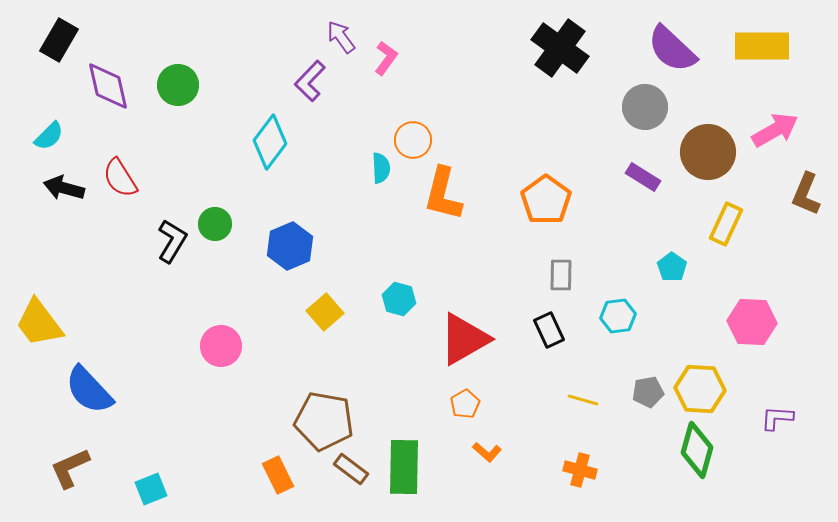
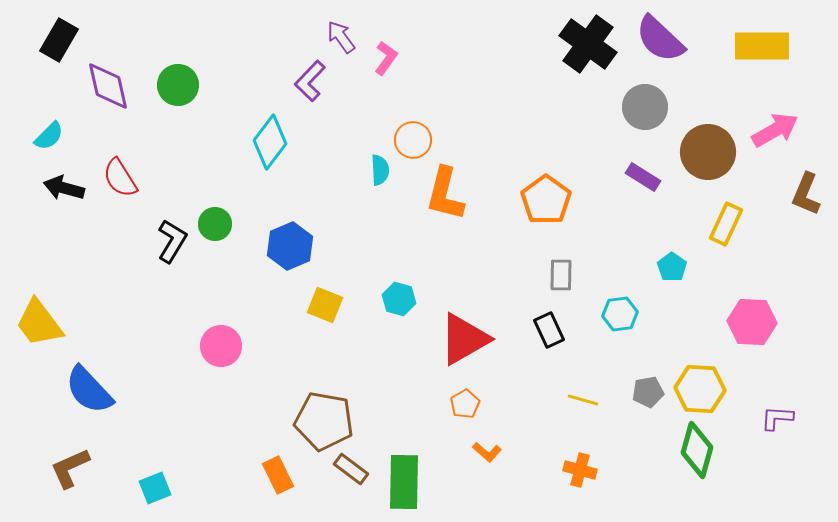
black cross at (560, 48): moved 28 px right, 4 px up
purple semicircle at (672, 49): moved 12 px left, 10 px up
cyan semicircle at (381, 168): moved 1 px left, 2 px down
orange L-shape at (443, 194): moved 2 px right
yellow square at (325, 312): moved 7 px up; rotated 27 degrees counterclockwise
cyan hexagon at (618, 316): moved 2 px right, 2 px up
green rectangle at (404, 467): moved 15 px down
cyan square at (151, 489): moved 4 px right, 1 px up
